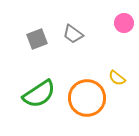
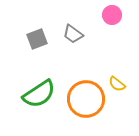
pink circle: moved 12 px left, 8 px up
yellow semicircle: moved 6 px down
orange circle: moved 1 px left, 1 px down
